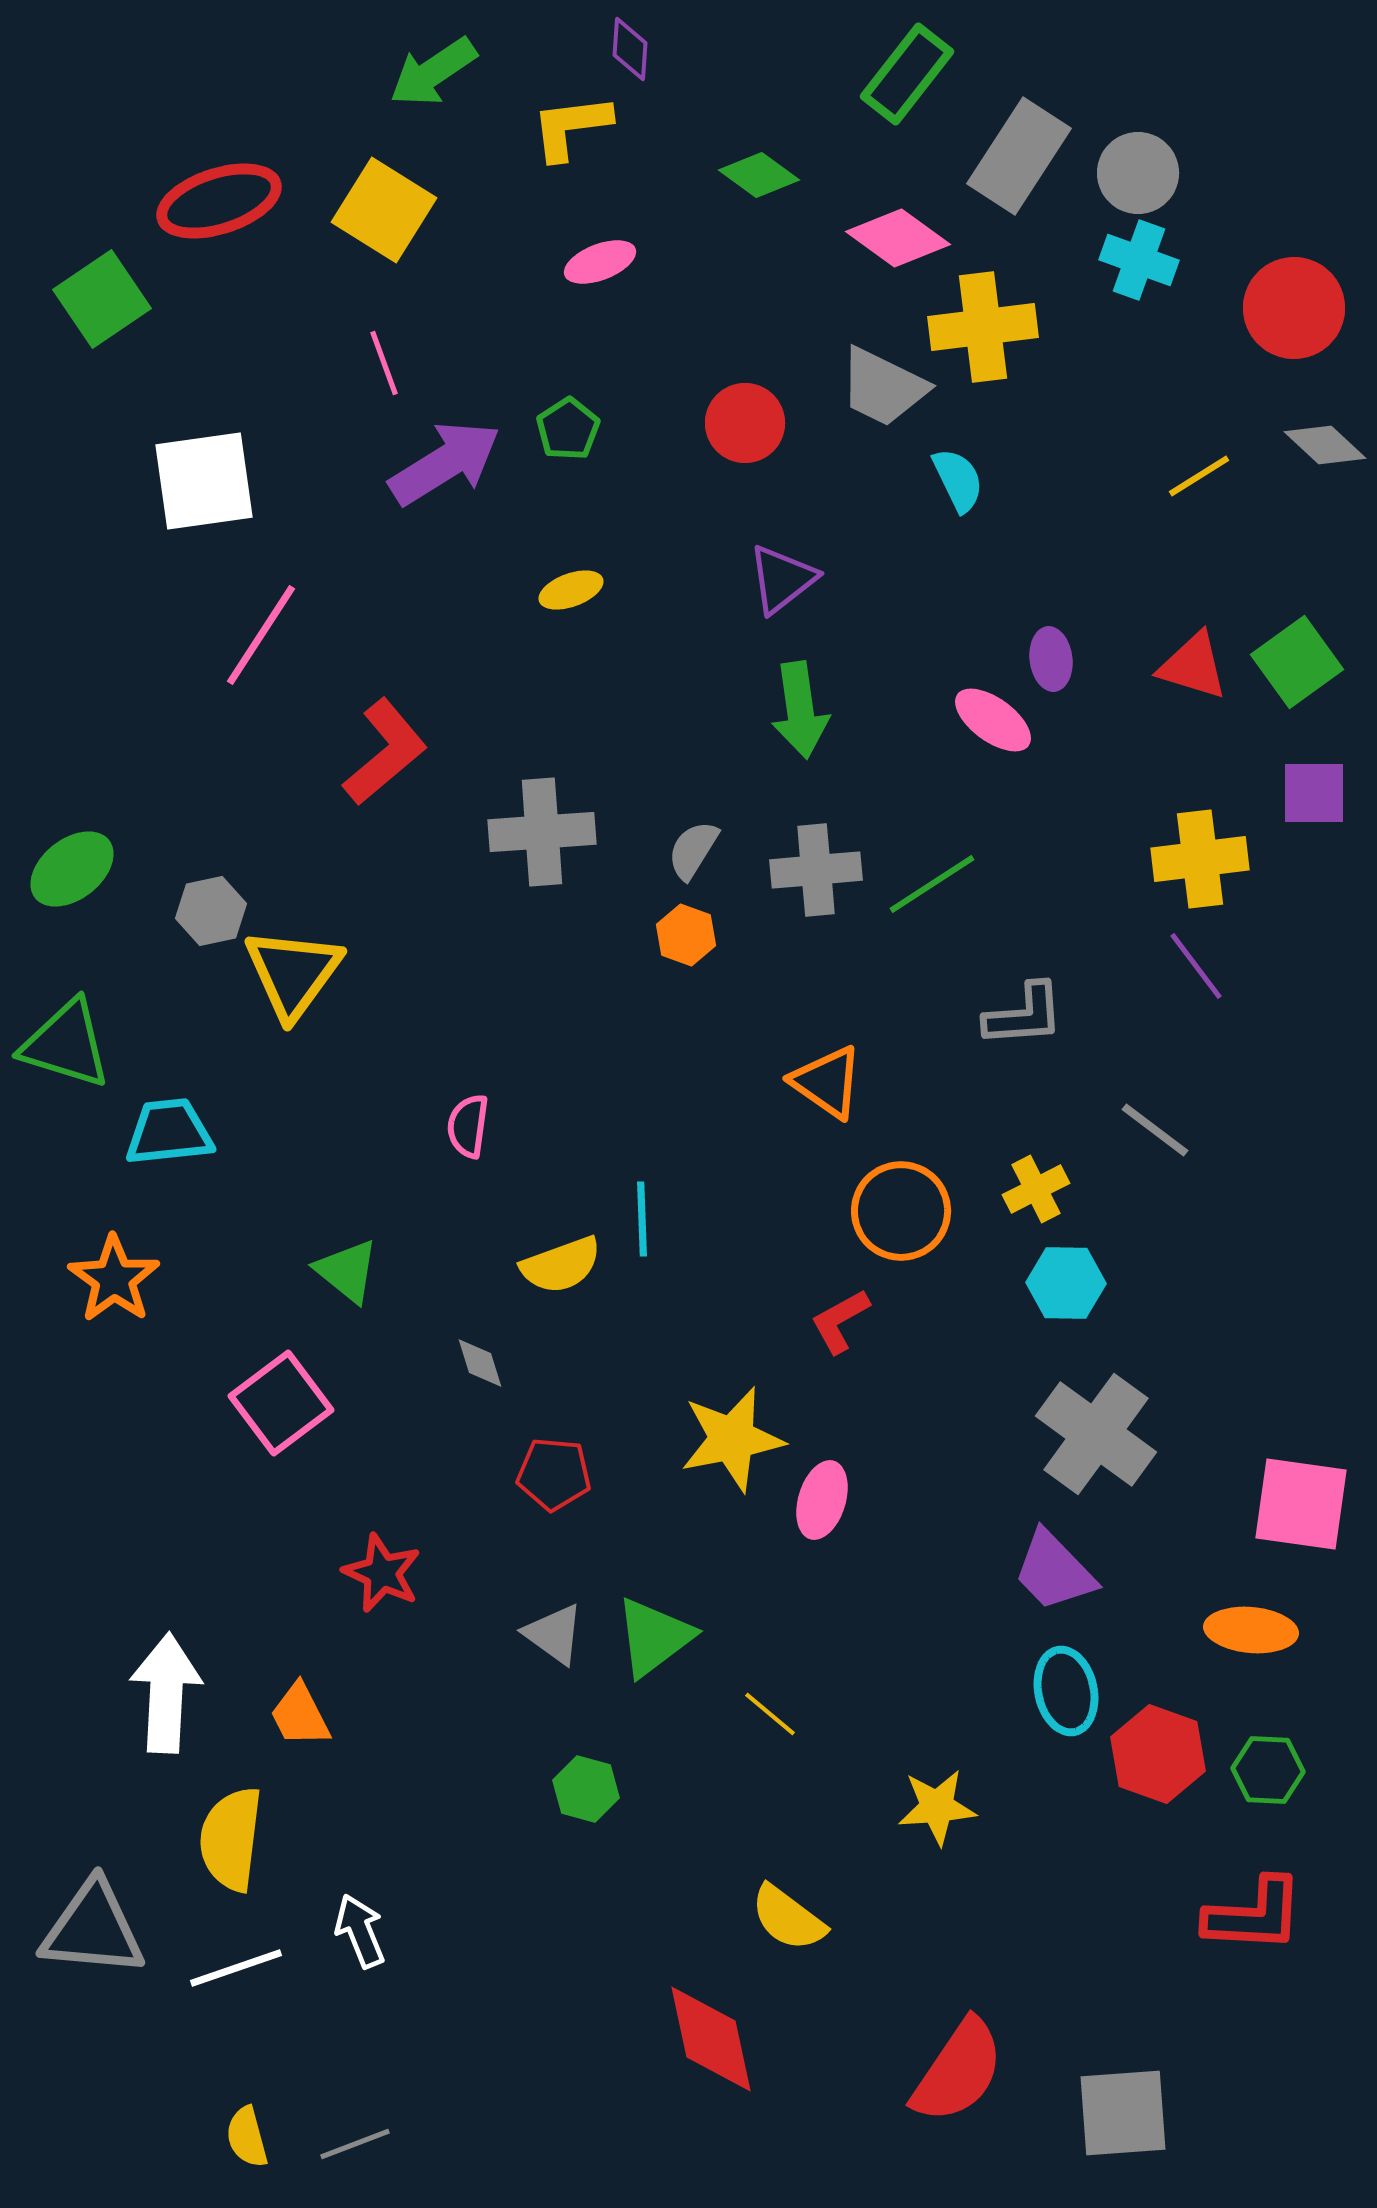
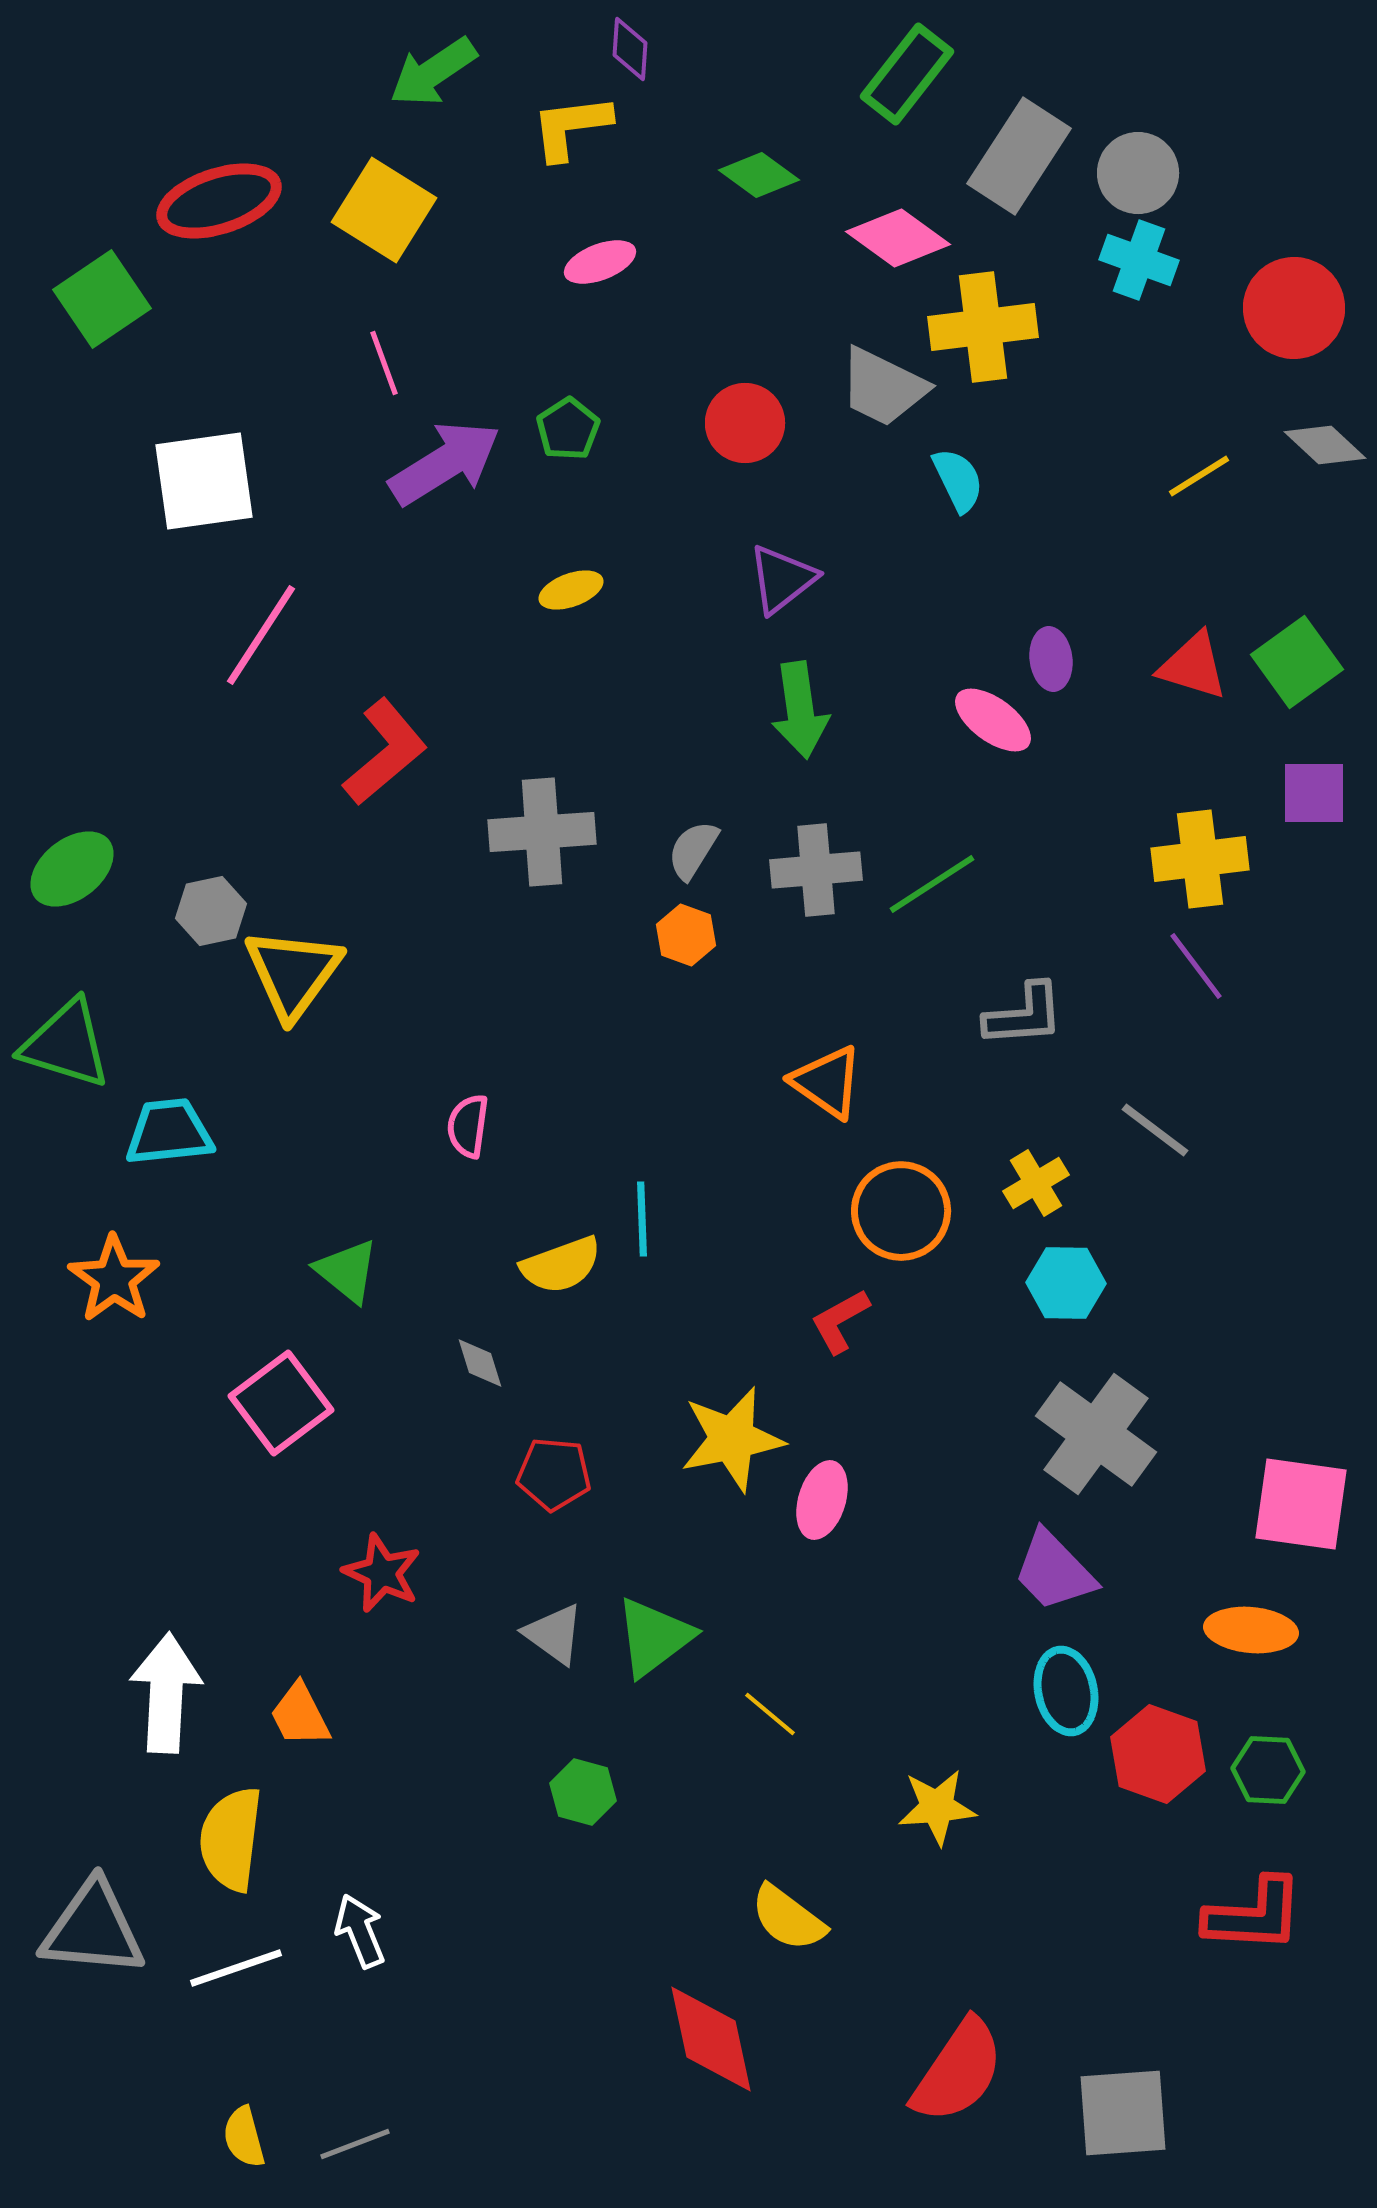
yellow cross at (1036, 1189): moved 6 px up; rotated 4 degrees counterclockwise
green hexagon at (586, 1789): moved 3 px left, 3 px down
yellow semicircle at (247, 2137): moved 3 px left
